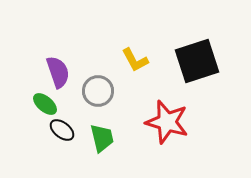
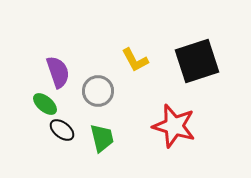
red star: moved 7 px right, 4 px down
